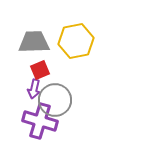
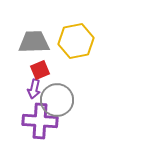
gray circle: moved 2 px right
purple cross: rotated 12 degrees counterclockwise
